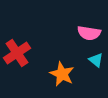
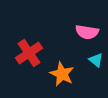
pink semicircle: moved 2 px left, 1 px up
red cross: moved 12 px right
